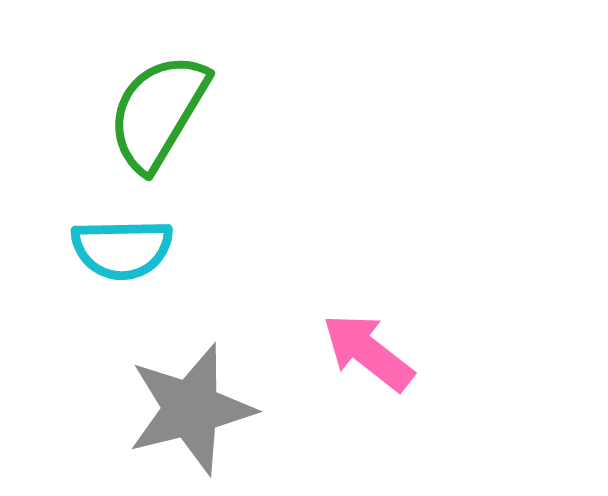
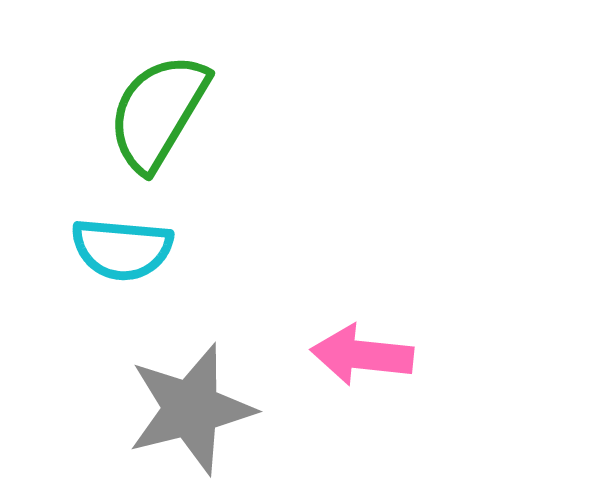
cyan semicircle: rotated 6 degrees clockwise
pink arrow: moved 6 px left, 3 px down; rotated 32 degrees counterclockwise
